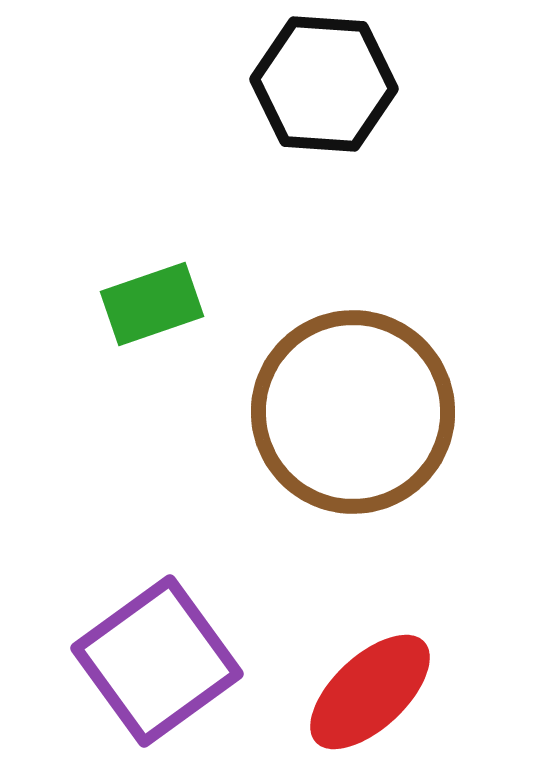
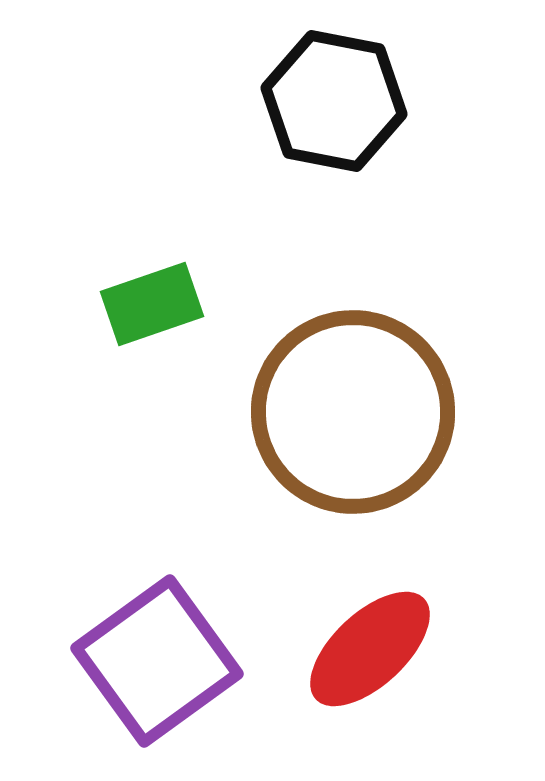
black hexagon: moved 10 px right, 17 px down; rotated 7 degrees clockwise
red ellipse: moved 43 px up
